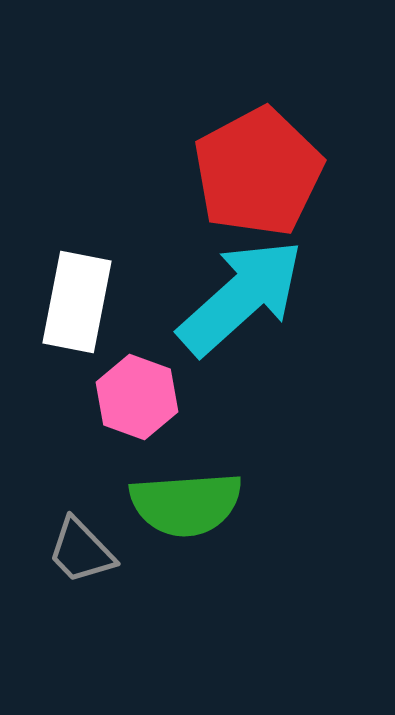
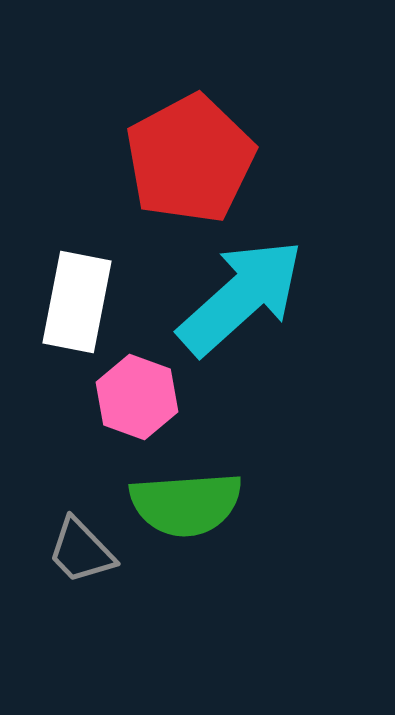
red pentagon: moved 68 px left, 13 px up
